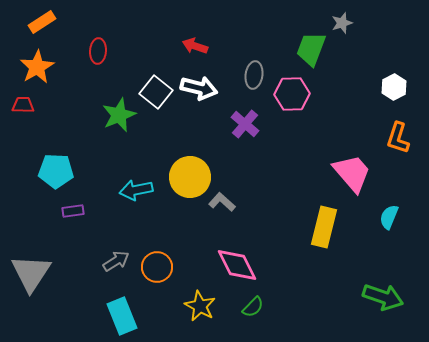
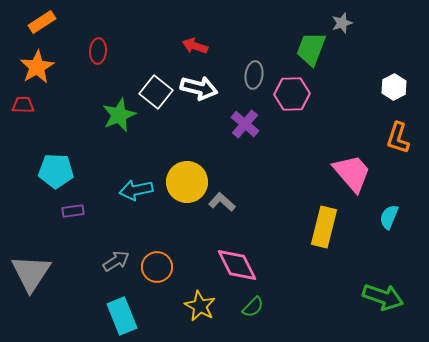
yellow circle: moved 3 px left, 5 px down
